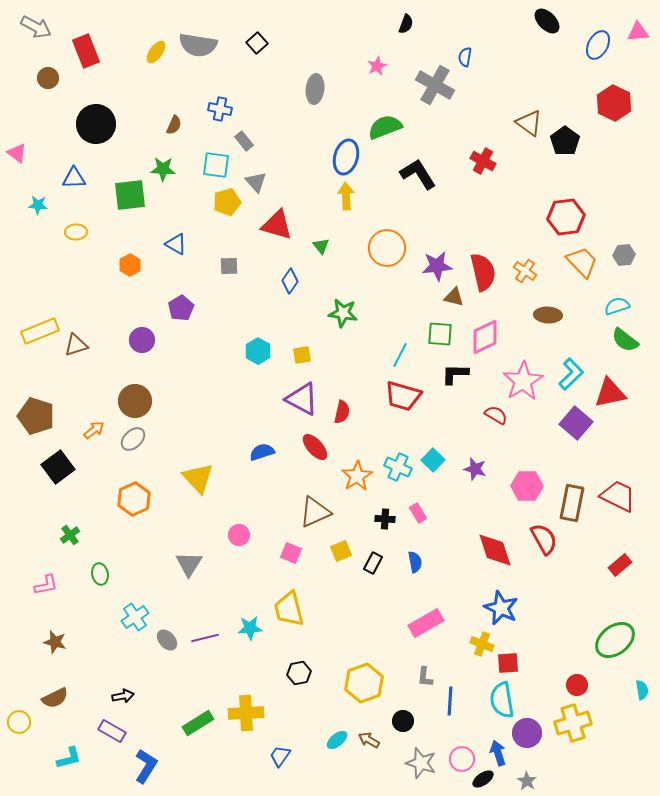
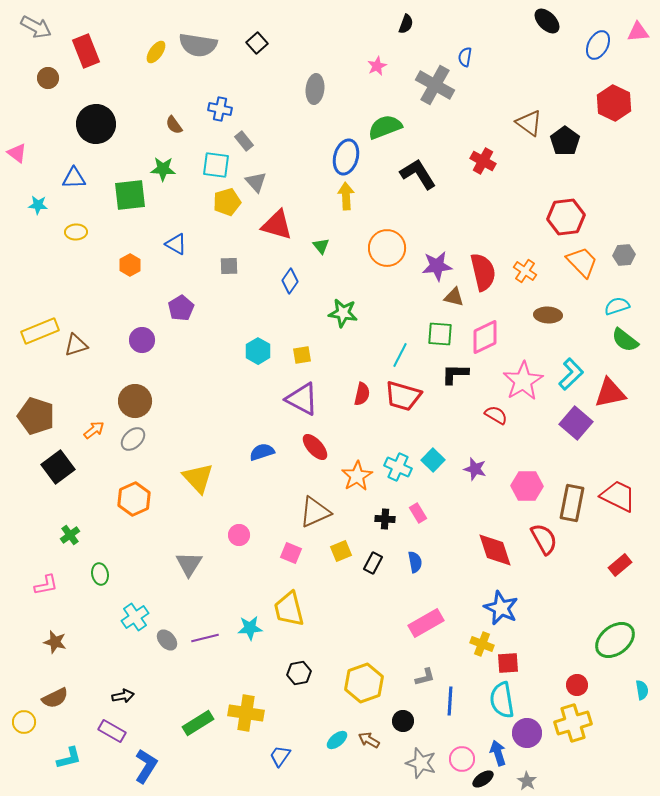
brown semicircle at (174, 125): rotated 120 degrees clockwise
red semicircle at (342, 412): moved 20 px right, 18 px up
gray L-shape at (425, 677): rotated 110 degrees counterclockwise
yellow cross at (246, 713): rotated 12 degrees clockwise
yellow circle at (19, 722): moved 5 px right
